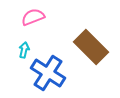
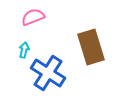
brown rectangle: rotated 28 degrees clockwise
